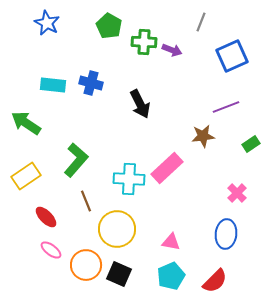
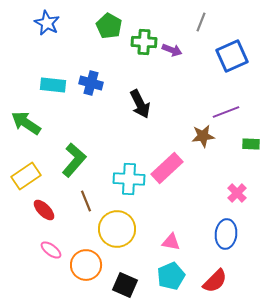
purple line: moved 5 px down
green rectangle: rotated 36 degrees clockwise
green L-shape: moved 2 px left
red ellipse: moved 2 px left, 7 px up
black square: moved 6 px right, 11 px down
